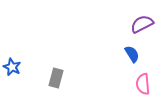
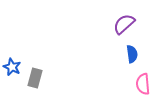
purple semicircle: moved 18 px left; rotated 15 degrees counterclockwise
blue semicircle: rotated 24 degrees clockwise
gray rectangle: moved 21 px left
